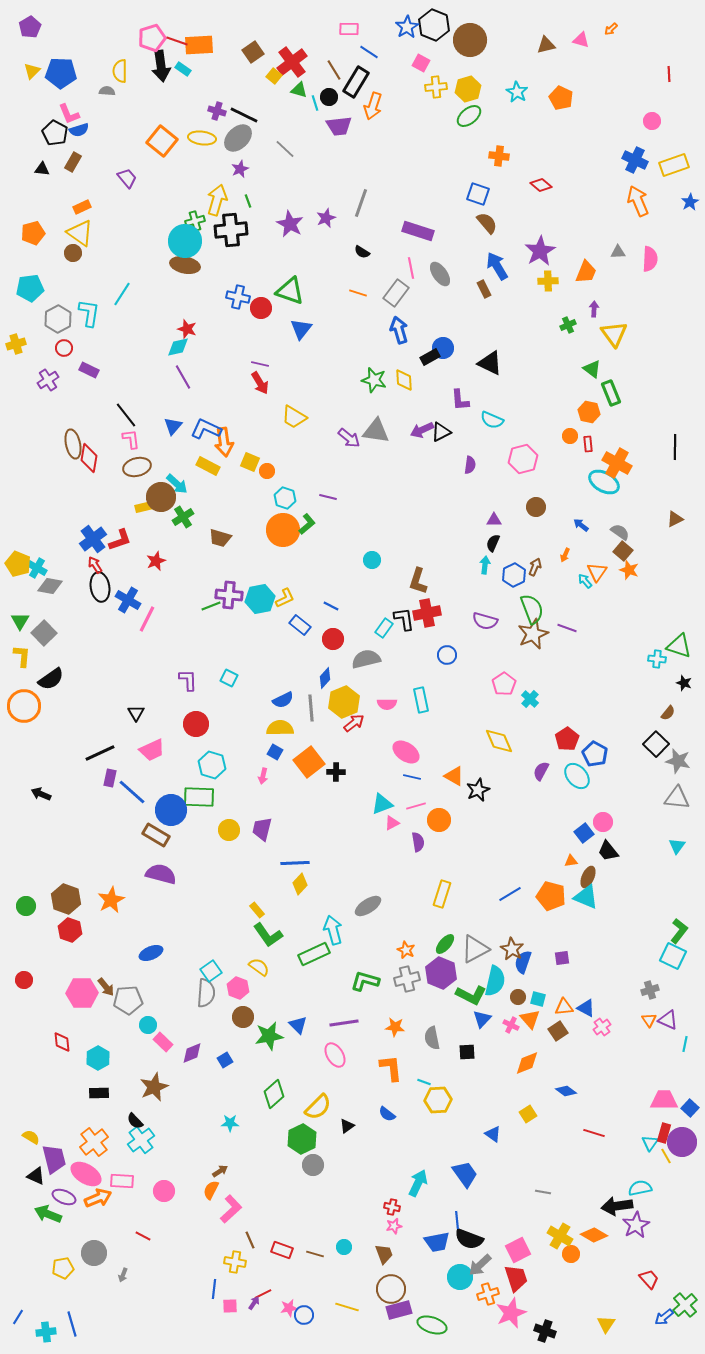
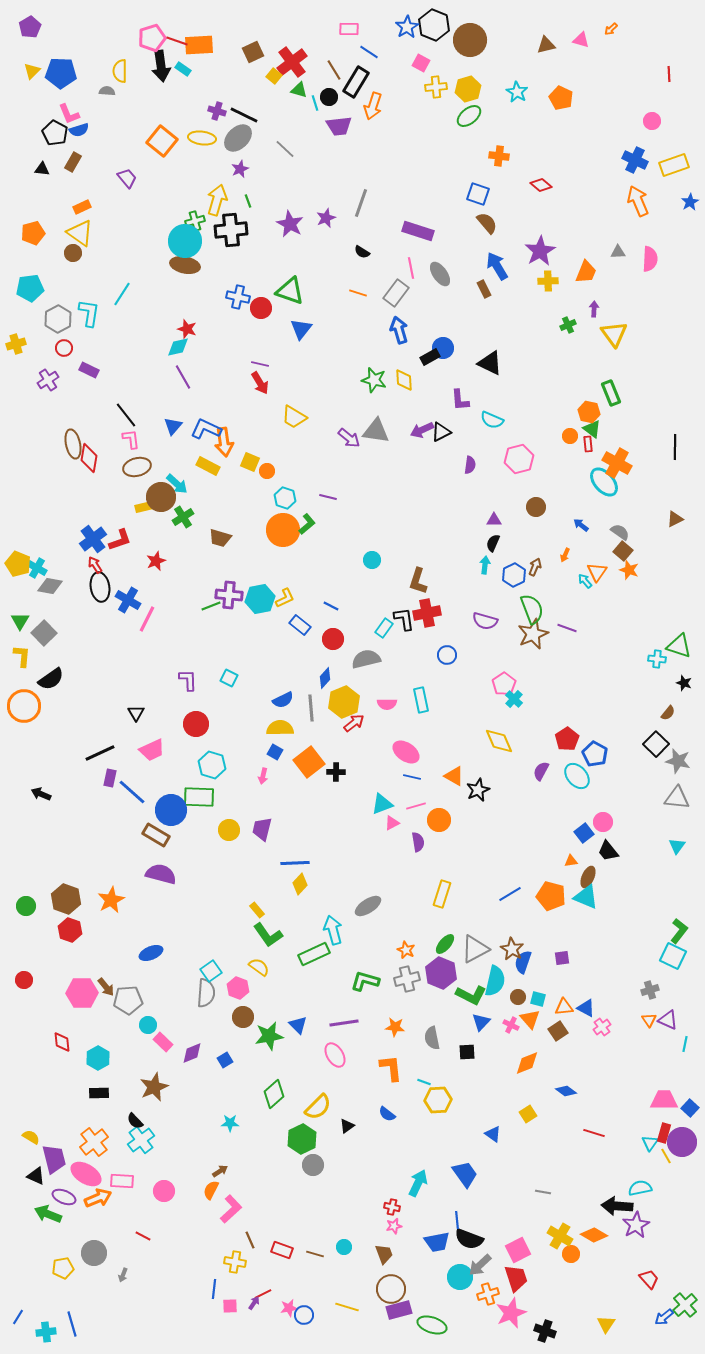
brown square at (253, 52): rotated 10 degrees clockwise
green triangle at (592, 369): moved 60 px down
pink hexagon at (523, 459): moved 4 px left
cyan ellipse at (604, 482): rotated 20 degrees clockwise
cyan cross at (530, 699): moved 16 px left
blue triangle at (482, 1019): moved 1 px left, 3 px down
black arrow at (617, 1206): rotated 12 degrees clockwise
